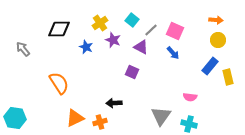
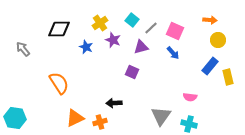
orange arrow: moved 6 px left
gray line: moved 2 px up
purple triangle: rotated 42 degrees counterclockwise
